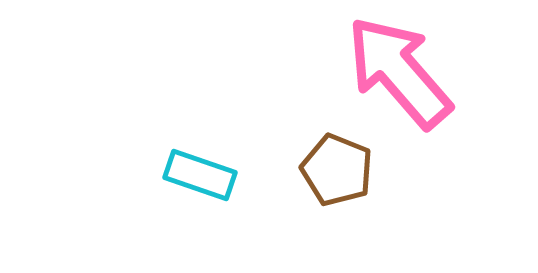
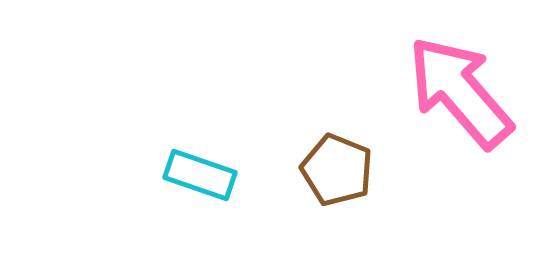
pink arrow: moved 61 px right, 20 px down
